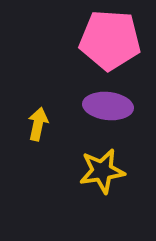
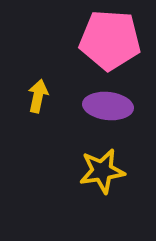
yellow arrow: moved 28 px up
